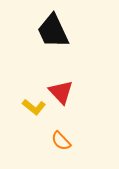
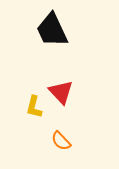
black trapezoid: moved 1 px left, 1 px up
yellow L-shape: rotated 65 degrees clockwise
